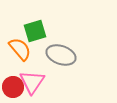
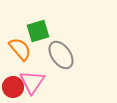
green square: moved 3 px right
gray ellipse: rotated 36 degrees clockwise
